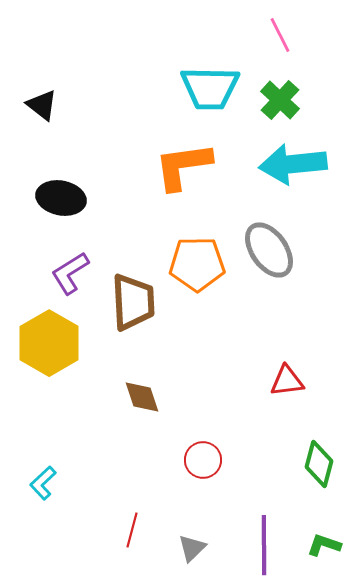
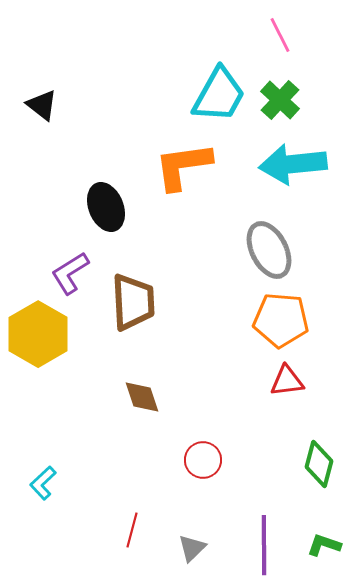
cyan trapezoid: moved 9 px right, 7 px down; rotated 62 degrees counterclockwise
black ellipse: moved 45 px right, 9 px down; rotated 57 degrees clockwise
gray ellipse: rotated 8 degrees clockwise
orange pentagon: moved 84 px right, 56 px down; rotated 6 degrees clockwise
yellow hexagon: moved 11 px left, 9 px up
